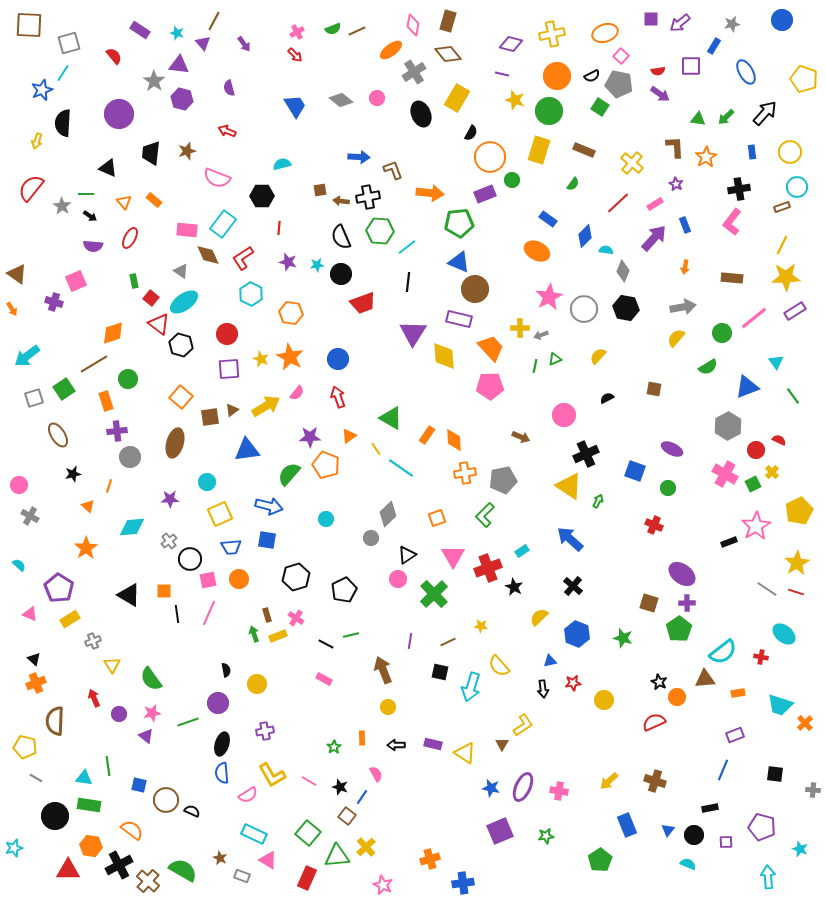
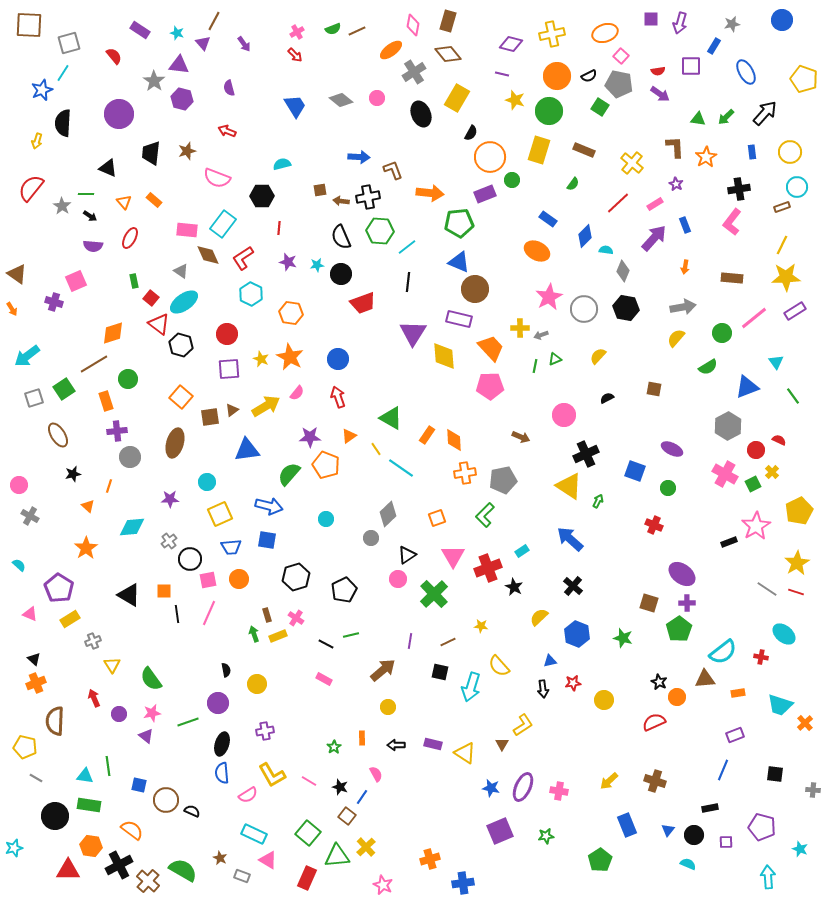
purple arrow at (680, 23): rotated 35 degrees counterclockwise
black semicircle at (592, 76): moved 3 px left
brown arrow at (383, 670): rotated 72 degrees clockwise
cyan triangle at (84, 778): moved 1 px right, 2 px up
